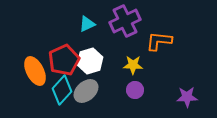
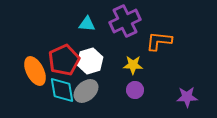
cyan triangle: rotated 30 degrees clockwise
cyan diamond: rotated 52 degrees counterclockwise
